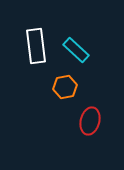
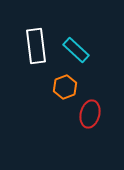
orange hexagon: rotated 10 degrees counterclockwise
red ellipse: moved 7 px up
